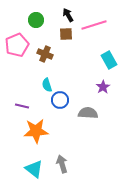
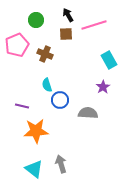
gray arrow: moved 1 px left
